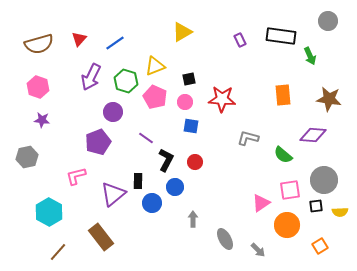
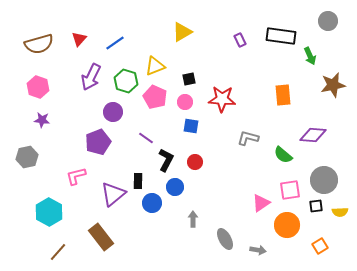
brown star at (329, 99): moved 4 px right, 14 px up; rotated 20 degrees counterclockwise
gray arrow at (258, 250): rotated 35 degrees counterclockwise
